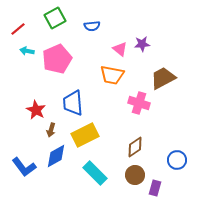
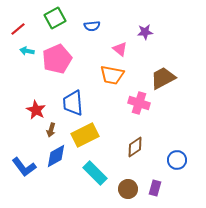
purple star: moved 3 px right, 12 px up
brown circle: moved 7 px left, 14 px down
